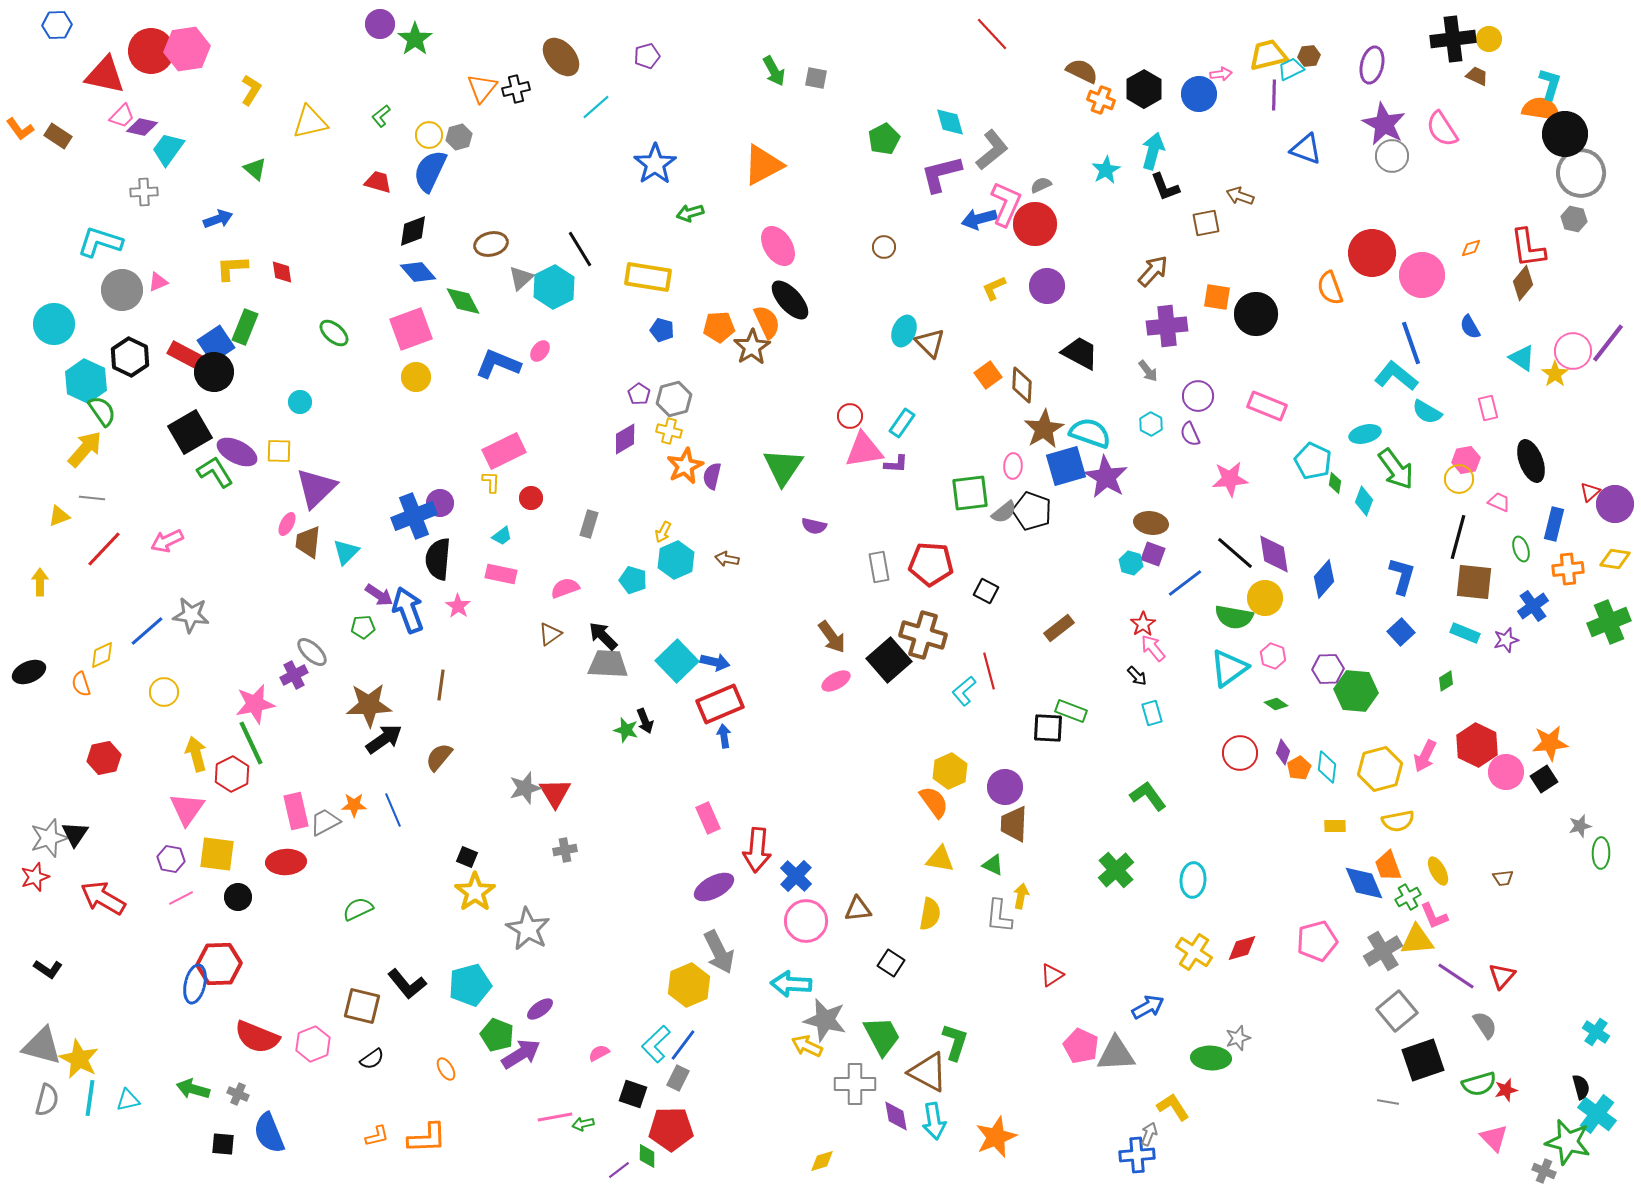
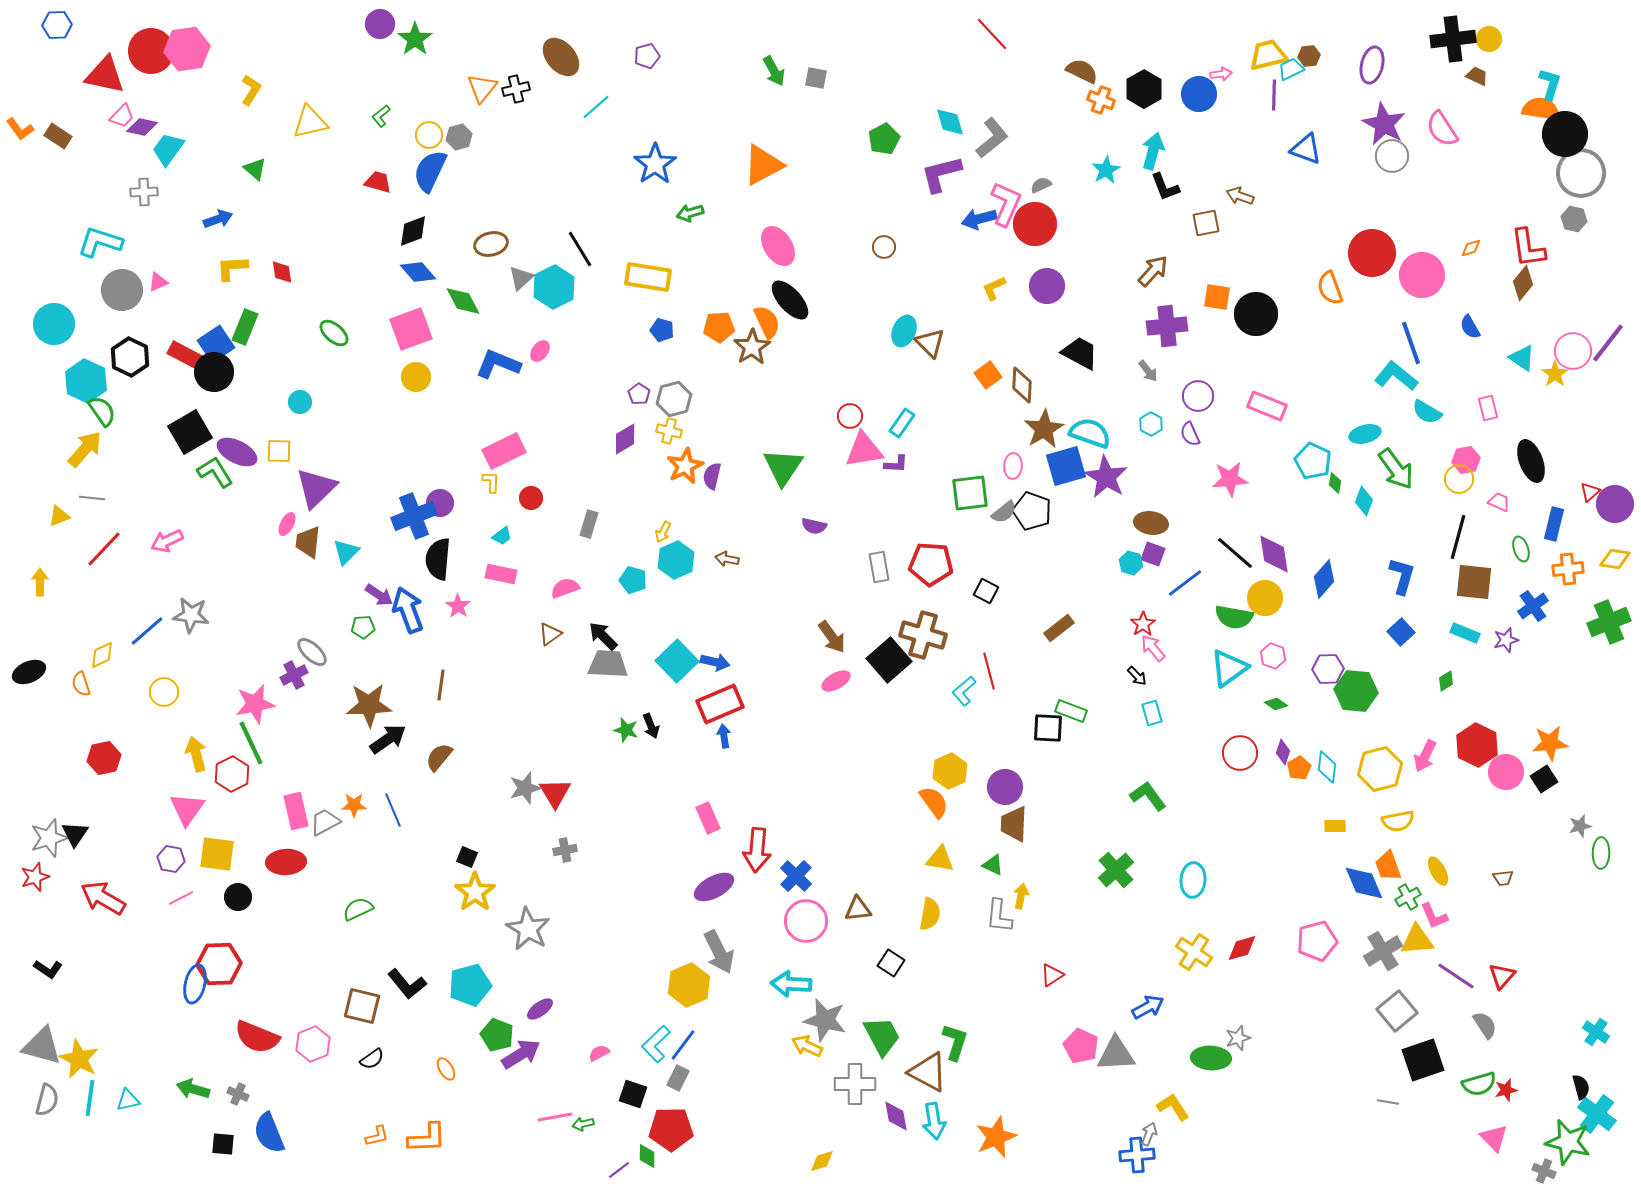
gray L-shape at (992, 150): moved 12 px up
black arrow at (645, 721): moved 6 px right, 5 px down
black arrow at (384, 739): moved 4 px right
